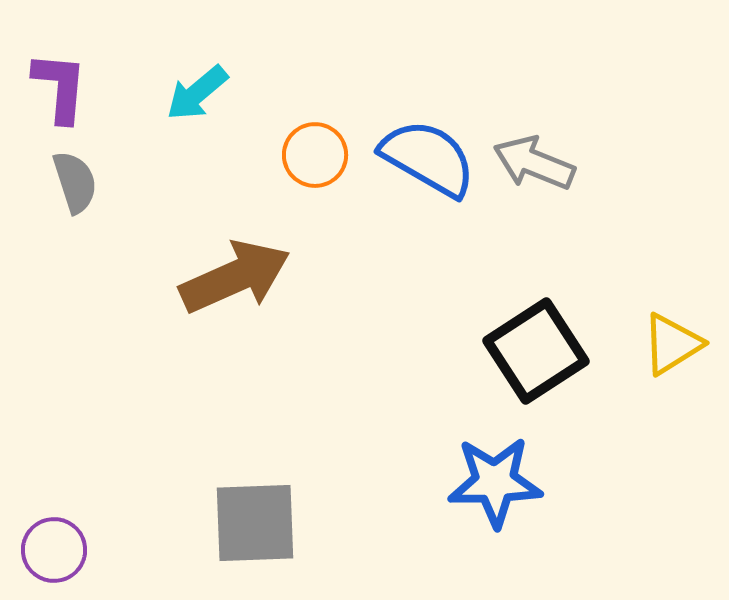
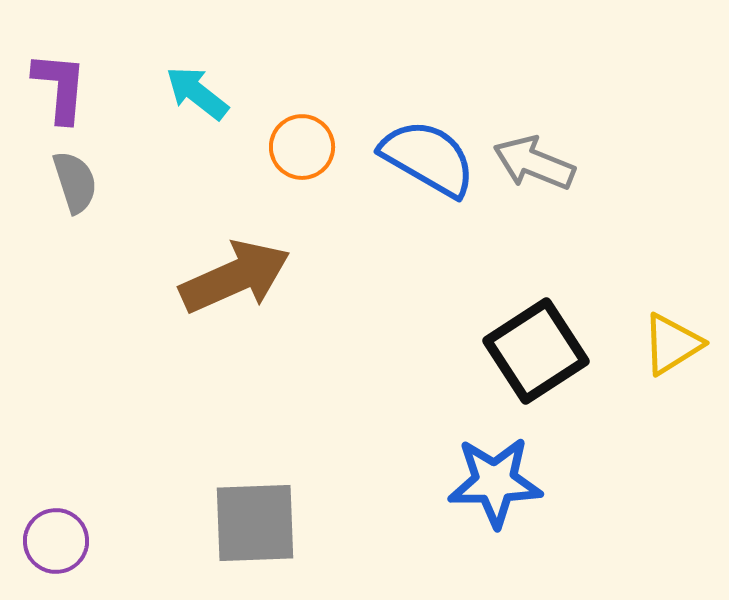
cyan arrow: rotated 78 degrees clockwise
orange circle: moved 13 px left, 8 px up
purple circle: moved 2 px right, 9 px up
